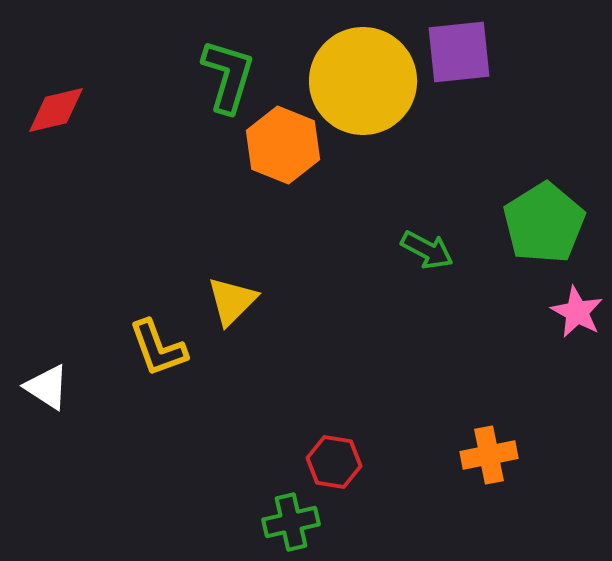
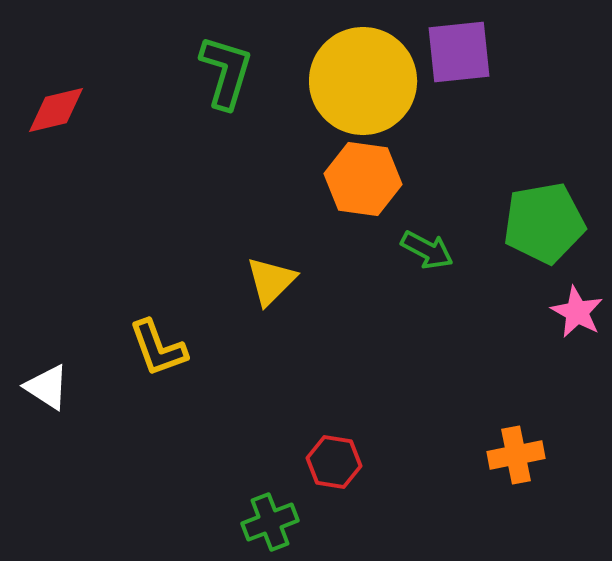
green L-shape: moved 2 px left, 4 px up
orange hexagon: moved 80 px right, 34 px down; rotated 14 degrees counterclockwise
green pentagon: rotated 22 degrees clockwise
yellow triangle: moved 39 px right, 20 px up
orange cross: moved 27 px right
green cross: moved 21 px left; rotated 8 degrees counterclockwise
